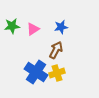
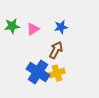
blue cross: moved 2 px right
